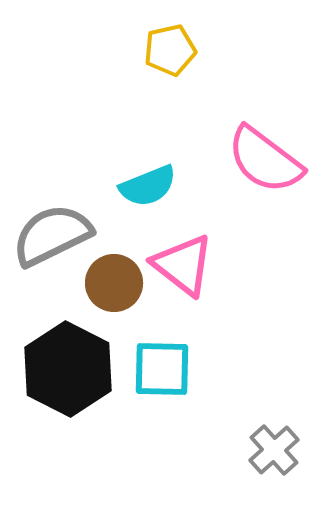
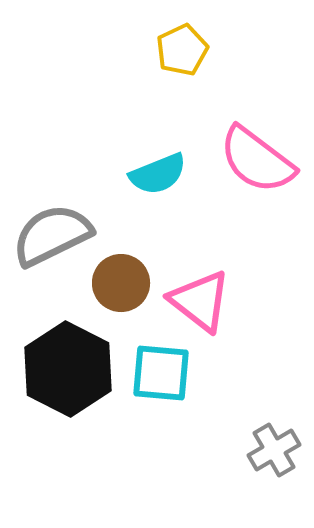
yellow pentagon: moved 12 px right; rotated 12 degrees counterclockwise
pink semicircle: moved 8 px left
cyan semicircle: moved 10 px right, 12 px up
pink triangle: moved 17 px right, 36 px down
brown circle: moved 7 px right
cyan square: moved 1 px left, 4 px down; rotated 4 degrees clockwise
gray cross: rotated 12 degrees clockwise
